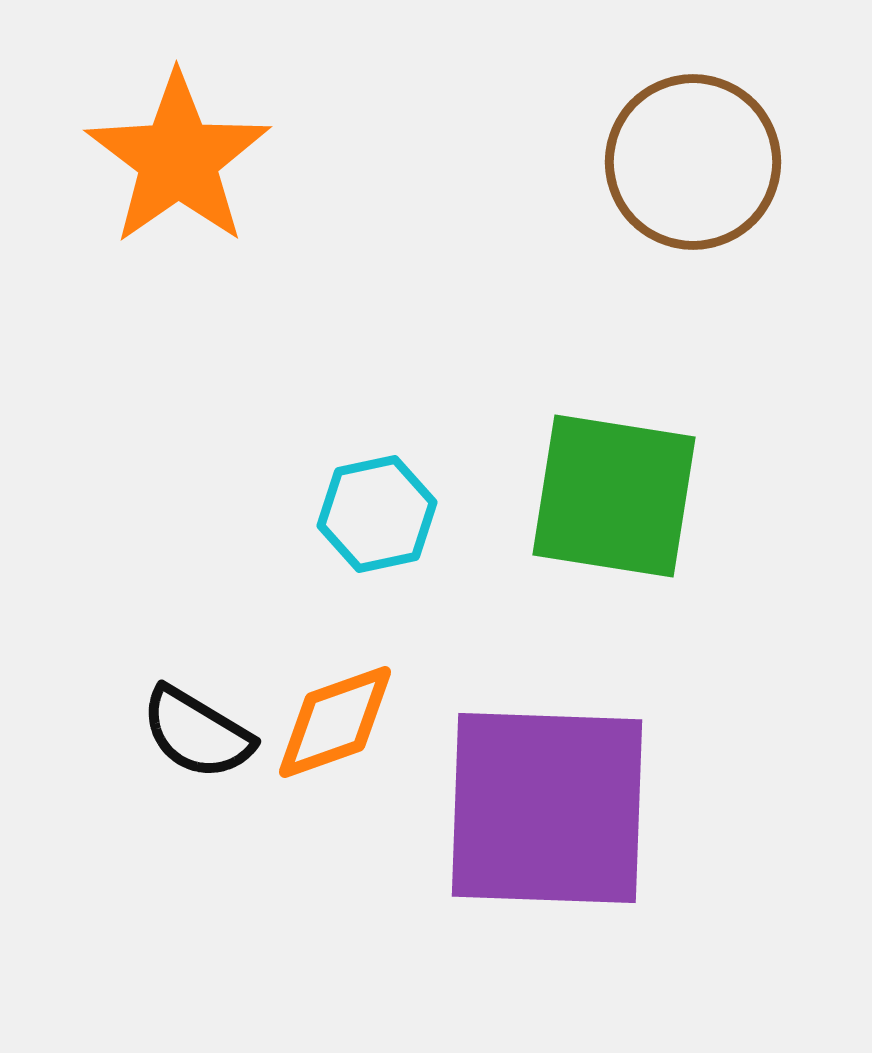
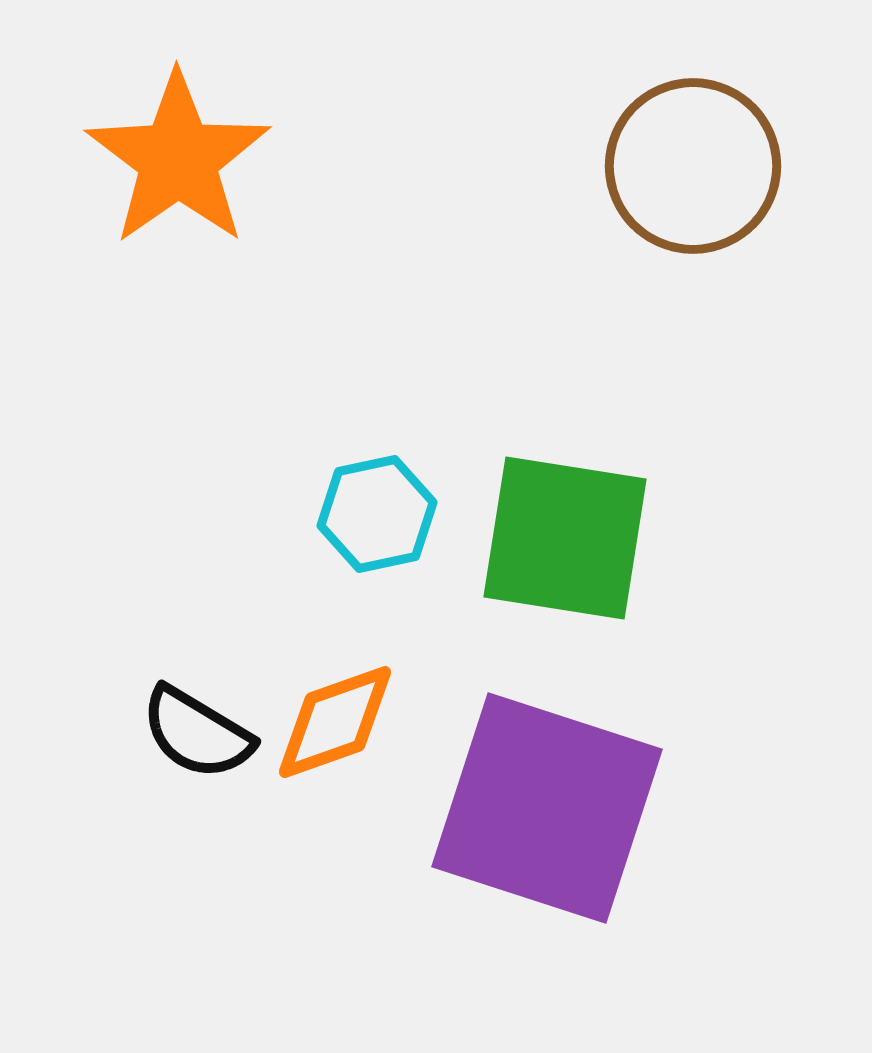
brown circle: moved 4 px down
green square: moved 49 px left, 42 px down
purple square: rotated 16 degrees clockwise
